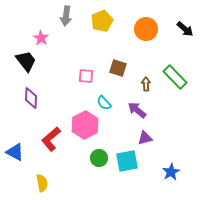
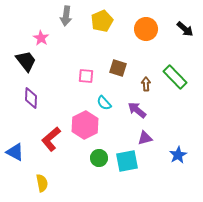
blue star: moved 7 px right, 17 px up
